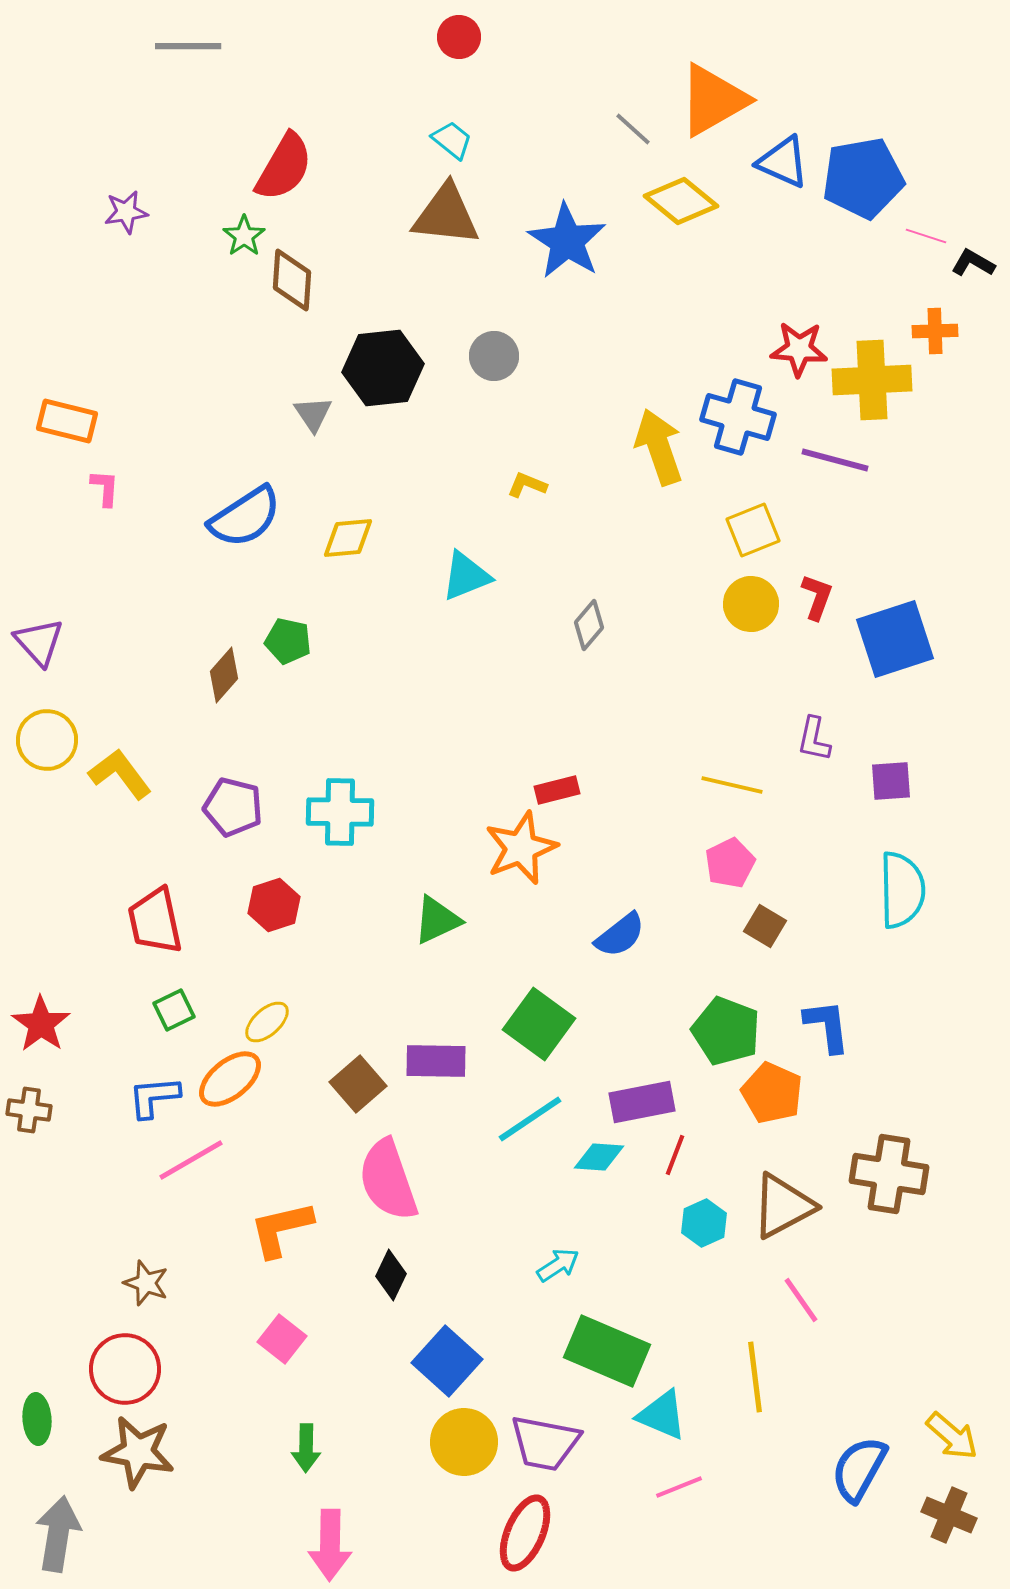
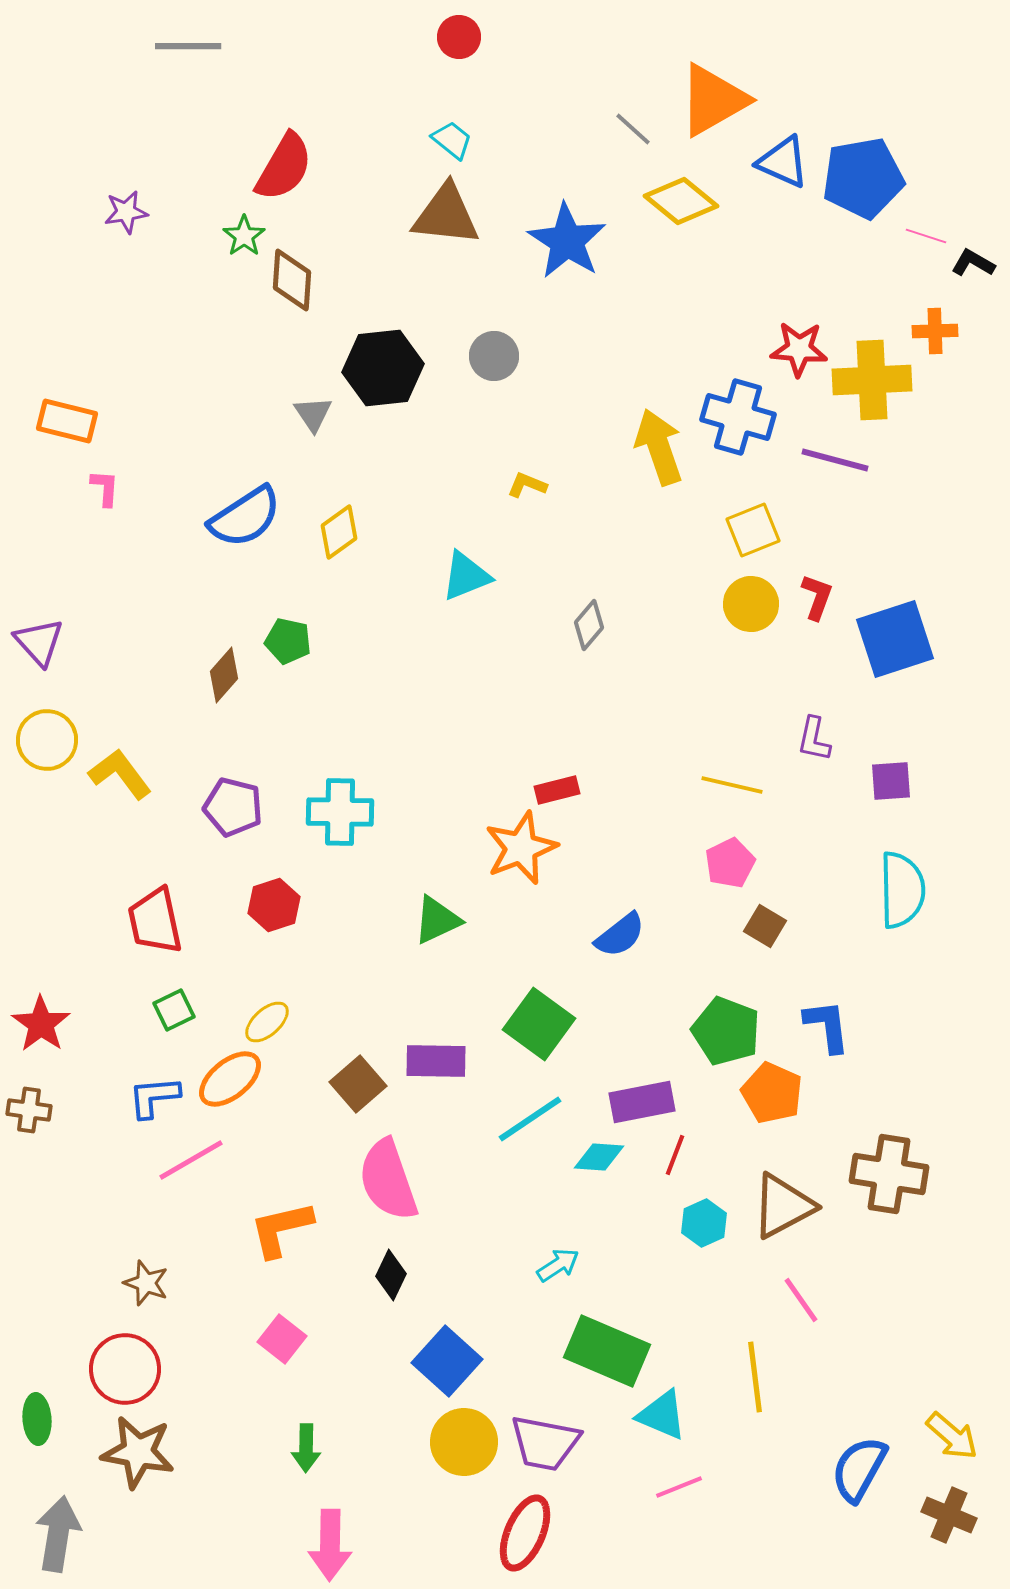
yellow diamond at (348, 538): moved 9 px left, 6 px up; rotated 30 degrees counterclockwise
